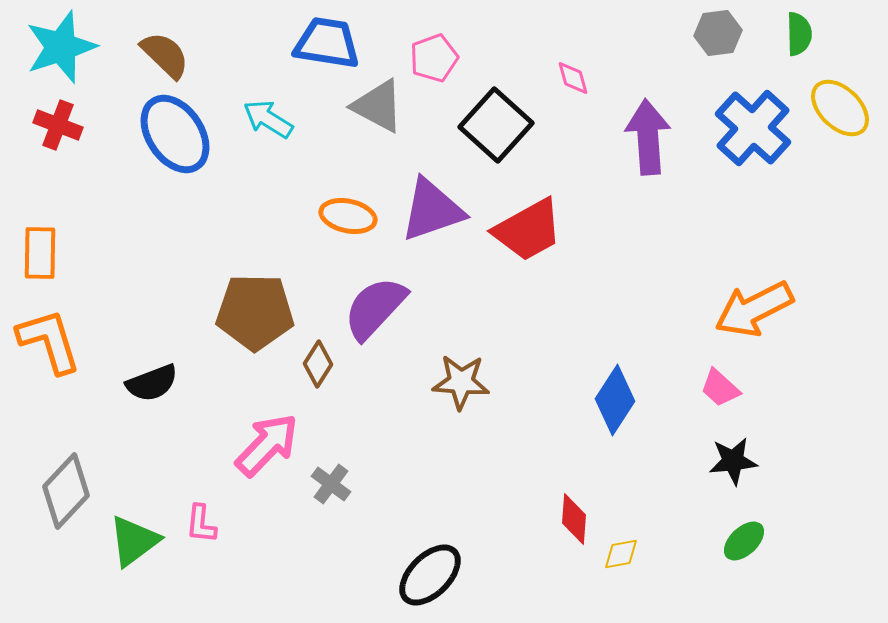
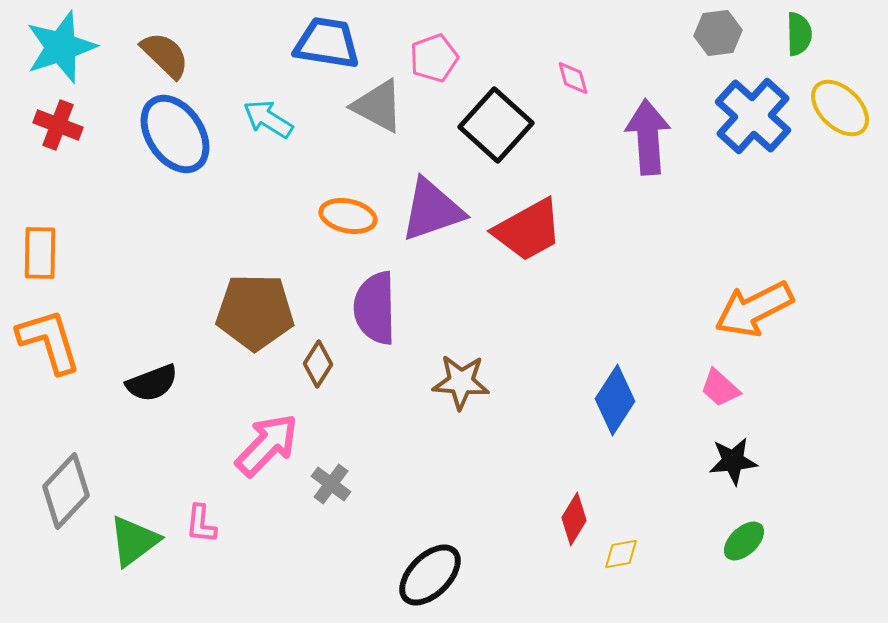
blue cross: moved 12 px up
purple semicircle: rotated 44 degrees counterclockwise
red diamond: rotated 27 degrees clockwise
